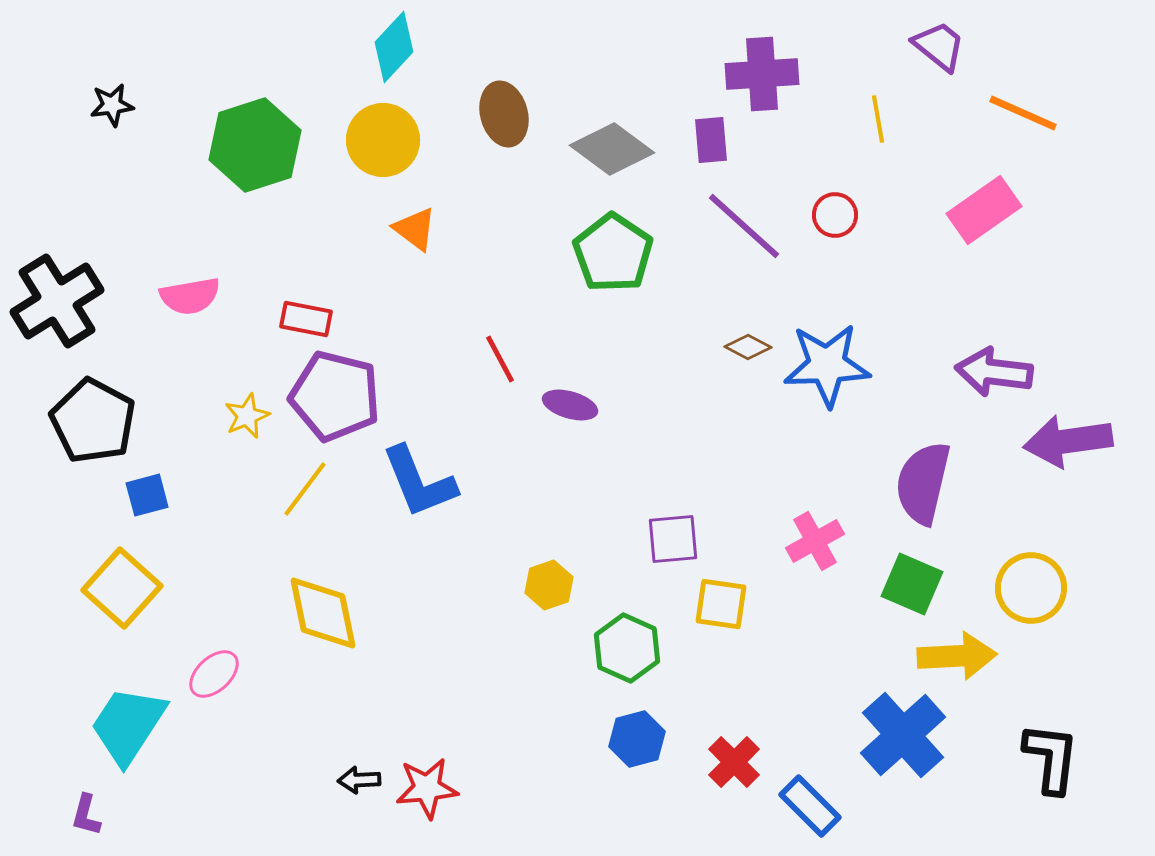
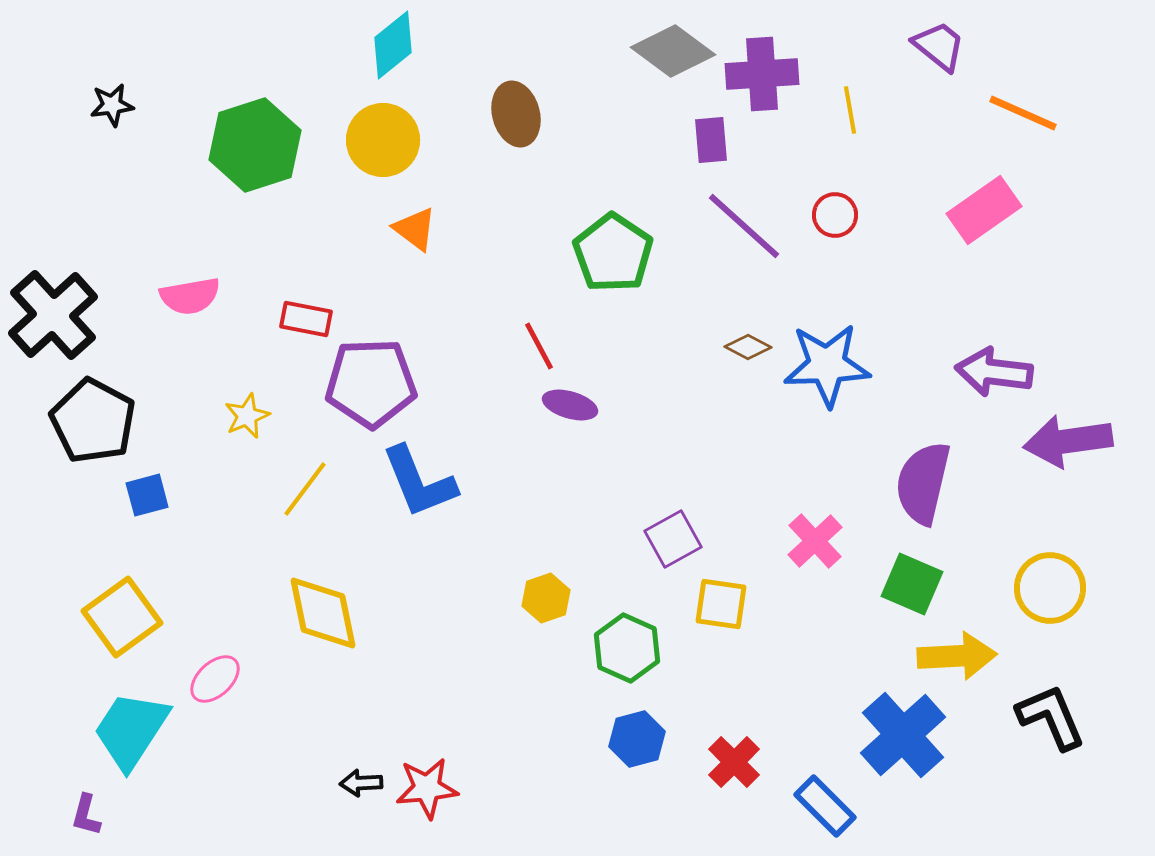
cyan diamond at (394, 47): moved 1 px left, 2 px up; rotated 8 degrees clockwise
brown ellipse at (504, 114): moved 12 px right
yellow line at (878, 119): moved 28 px left, 9 px up
gray diamond at (612, 149): moved 61 px right, 98 px up
black cross at (57, 301): moved 4 px left, 14 px down; rotated 10 degrees counterclockwise
red line at (500, 359): moved 39 px right, 13 px up
purple pentagon at (335, 396): moved 36 px right, 13 px up; rotated 16 degrees counterclockwise
purple square at (673, 539): rotated 24 degrees counterclockwise
pink cross at (815, 541): rotated 14 degrees counterclockwise
yellow hexagon at (549, 585): moved 3 px left, 13 px down
yellow square at (122, 588): moved 29 px down; rotated 12 degrees clockwise
yellow circle at (1031, 588): moved 19 px right
pink ellipse at (214, 674): moved 1 px right, 5 px down
cyan trapezoid at (128, 725): moved 3 px right, 5 px down
black L-shape at (1051, 758): moved 41 px up; rotated 30 degrees counterclockwise
black arrow at (359, 780): moved 2 px right, 3 px down
blue rectangle at (810, 806): moved 15 px right
